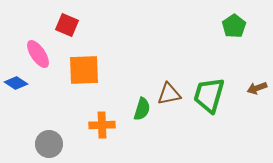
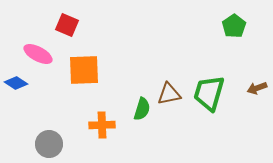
pink ellipse: rotated 28 degrees counterclockwise
green trapezoid: moved 2 px up
